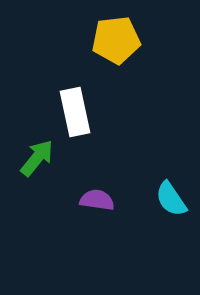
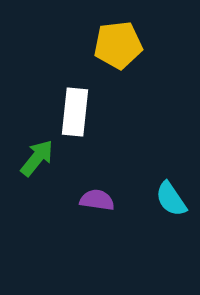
yellow pentagon: moved 2 px right, 5 px down
white rectangle: rotated 18 degrees clockwise
